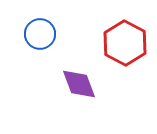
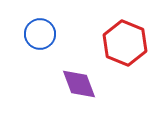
red hexagon: rotated 6 degrees counterclockwise
